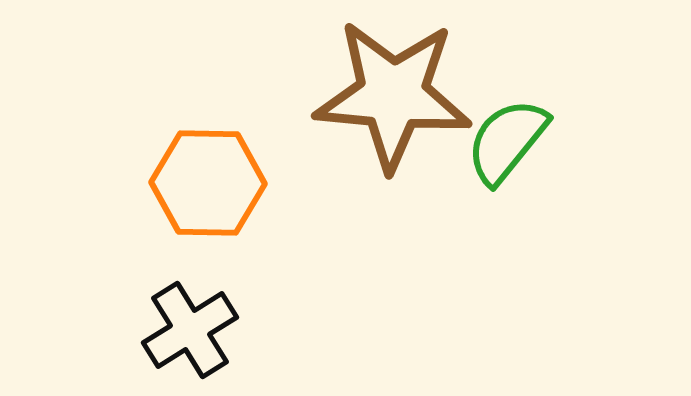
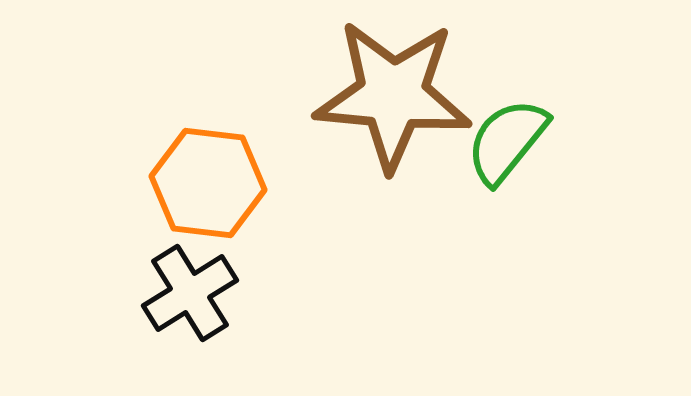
orange hexagon: rotated 6 degrees clockwise
black cross: moved 37 px up
